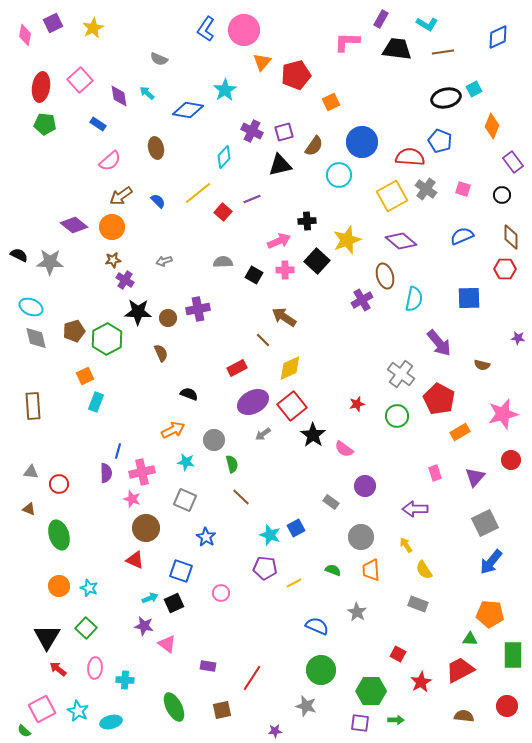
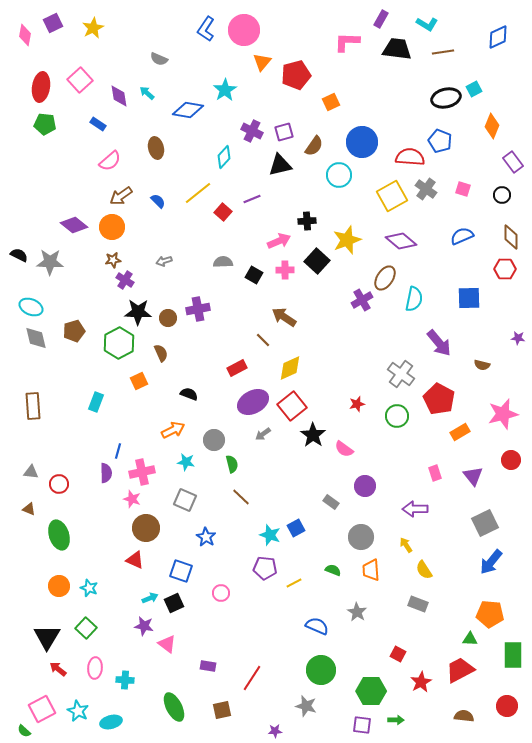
brown ellipse at (385, 276): moved 2 px down; rotated 50 degrees clockwise
green hexagon at (107, 339): moved 12 px right, 4 px down
orange square at (85, 376): moved 54 px right, 5 px down
purple triangle at (475, 477): moved 2 px left, 1 px up; rotated 20 degrees counterclockwise
purple square at (360, 723): moved 2 px right, 2 px down
